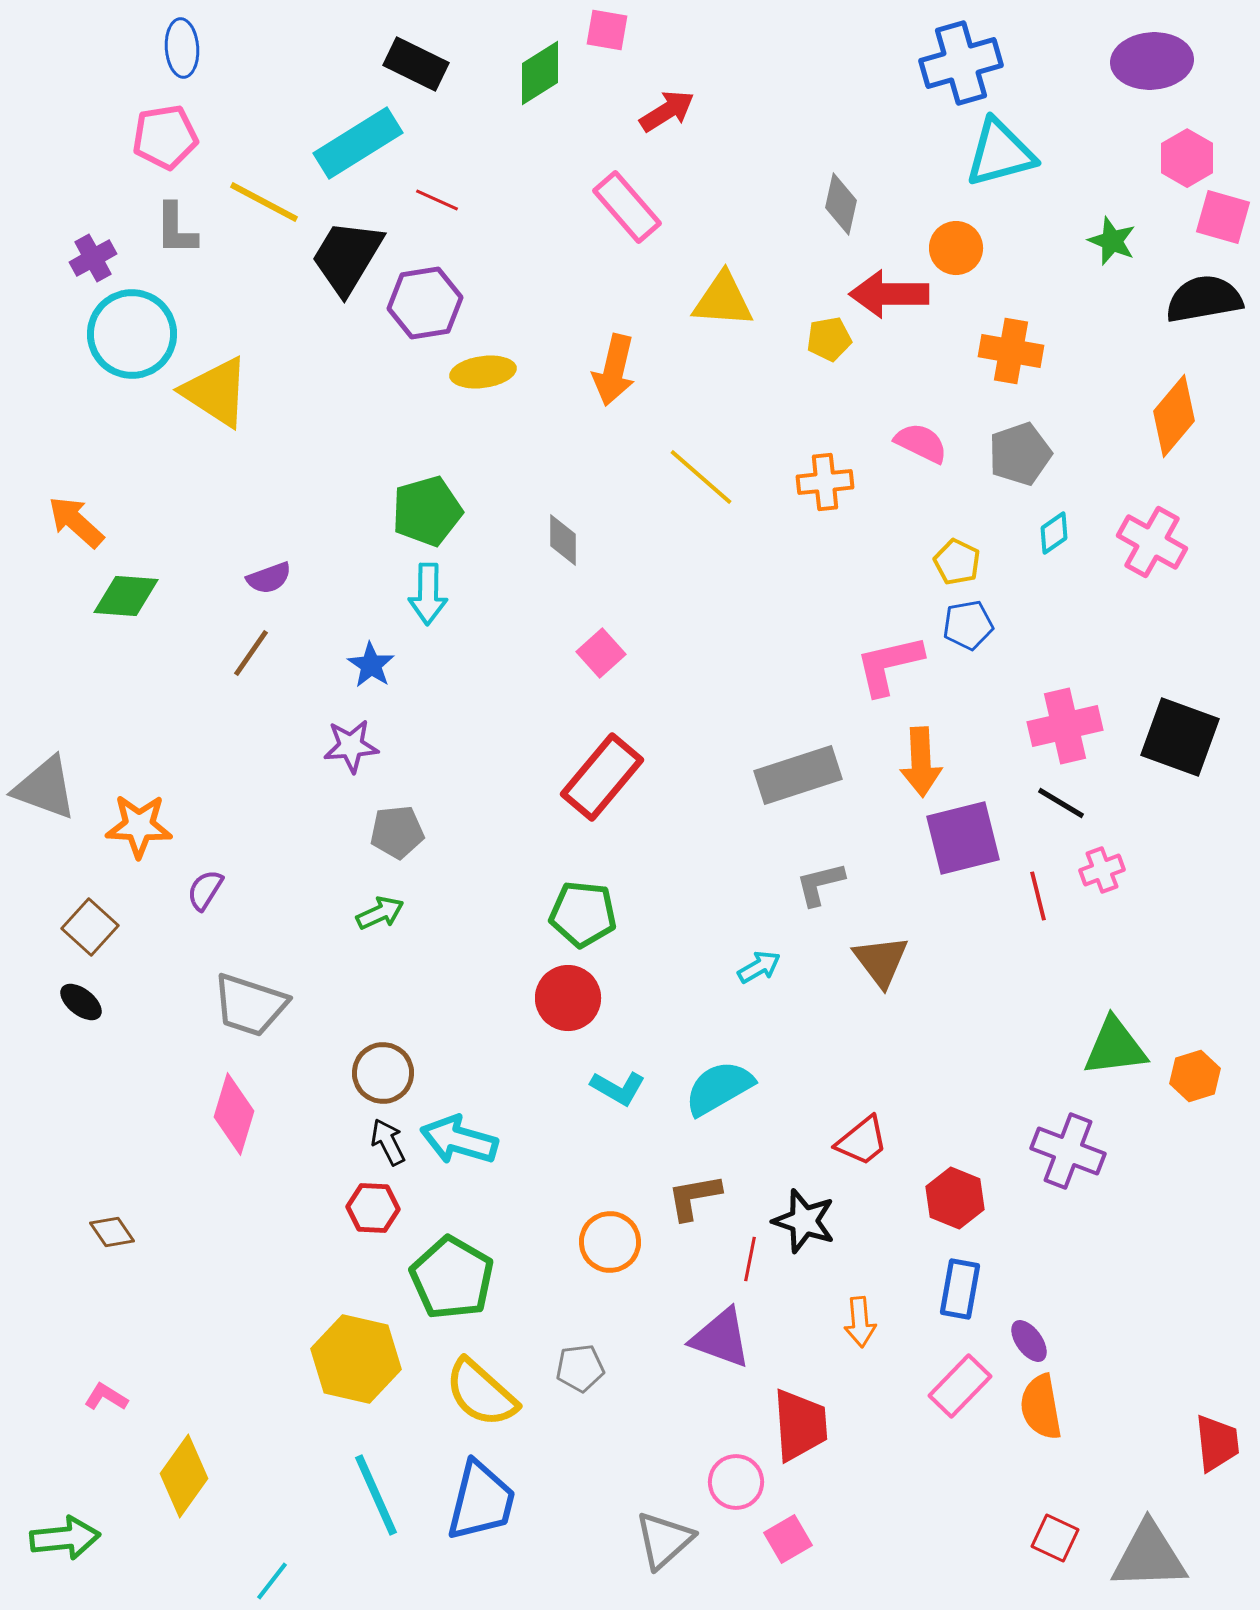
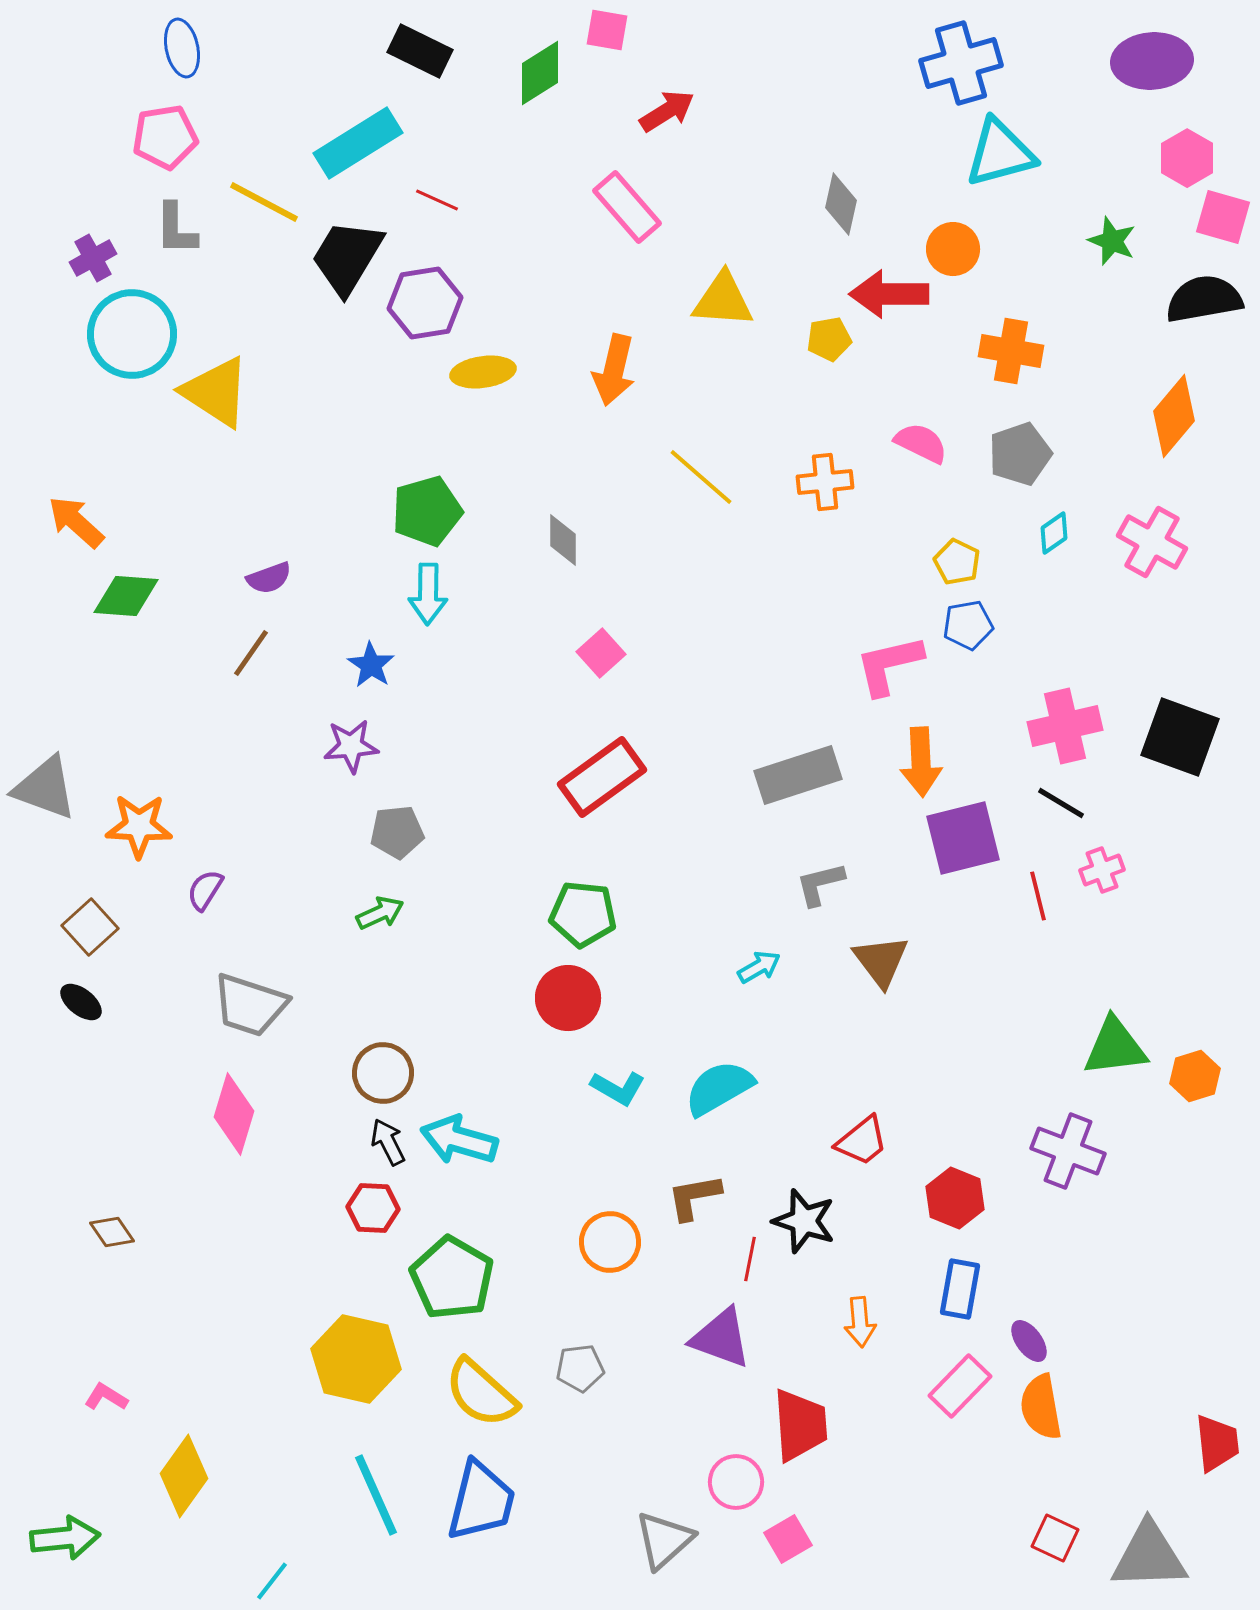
blue ellipse at (182, 48): rotated 8 degrees counterclockwise
black rectangle at (416, 64): moved 4 px right, 13 px up
orange circle at (956, 248): moved 3 px left, 1 px down
red rectangle at (602, 777): rotated 14 degrees clockwise
brown square at (90, 927): rotated 6 degrees clockwise
